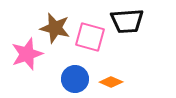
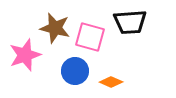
black trapezoid: moved 3 px right, 1 px down
pink star: moved 2 px left, 1 px down
blue circle: moved 8 px up
